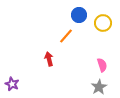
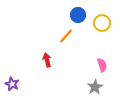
blue circle: moved 1 px left
yellow circle: moved 1 px left
red arrow: moved 2 px left, 1 px down
gray star: moved 4 px left
